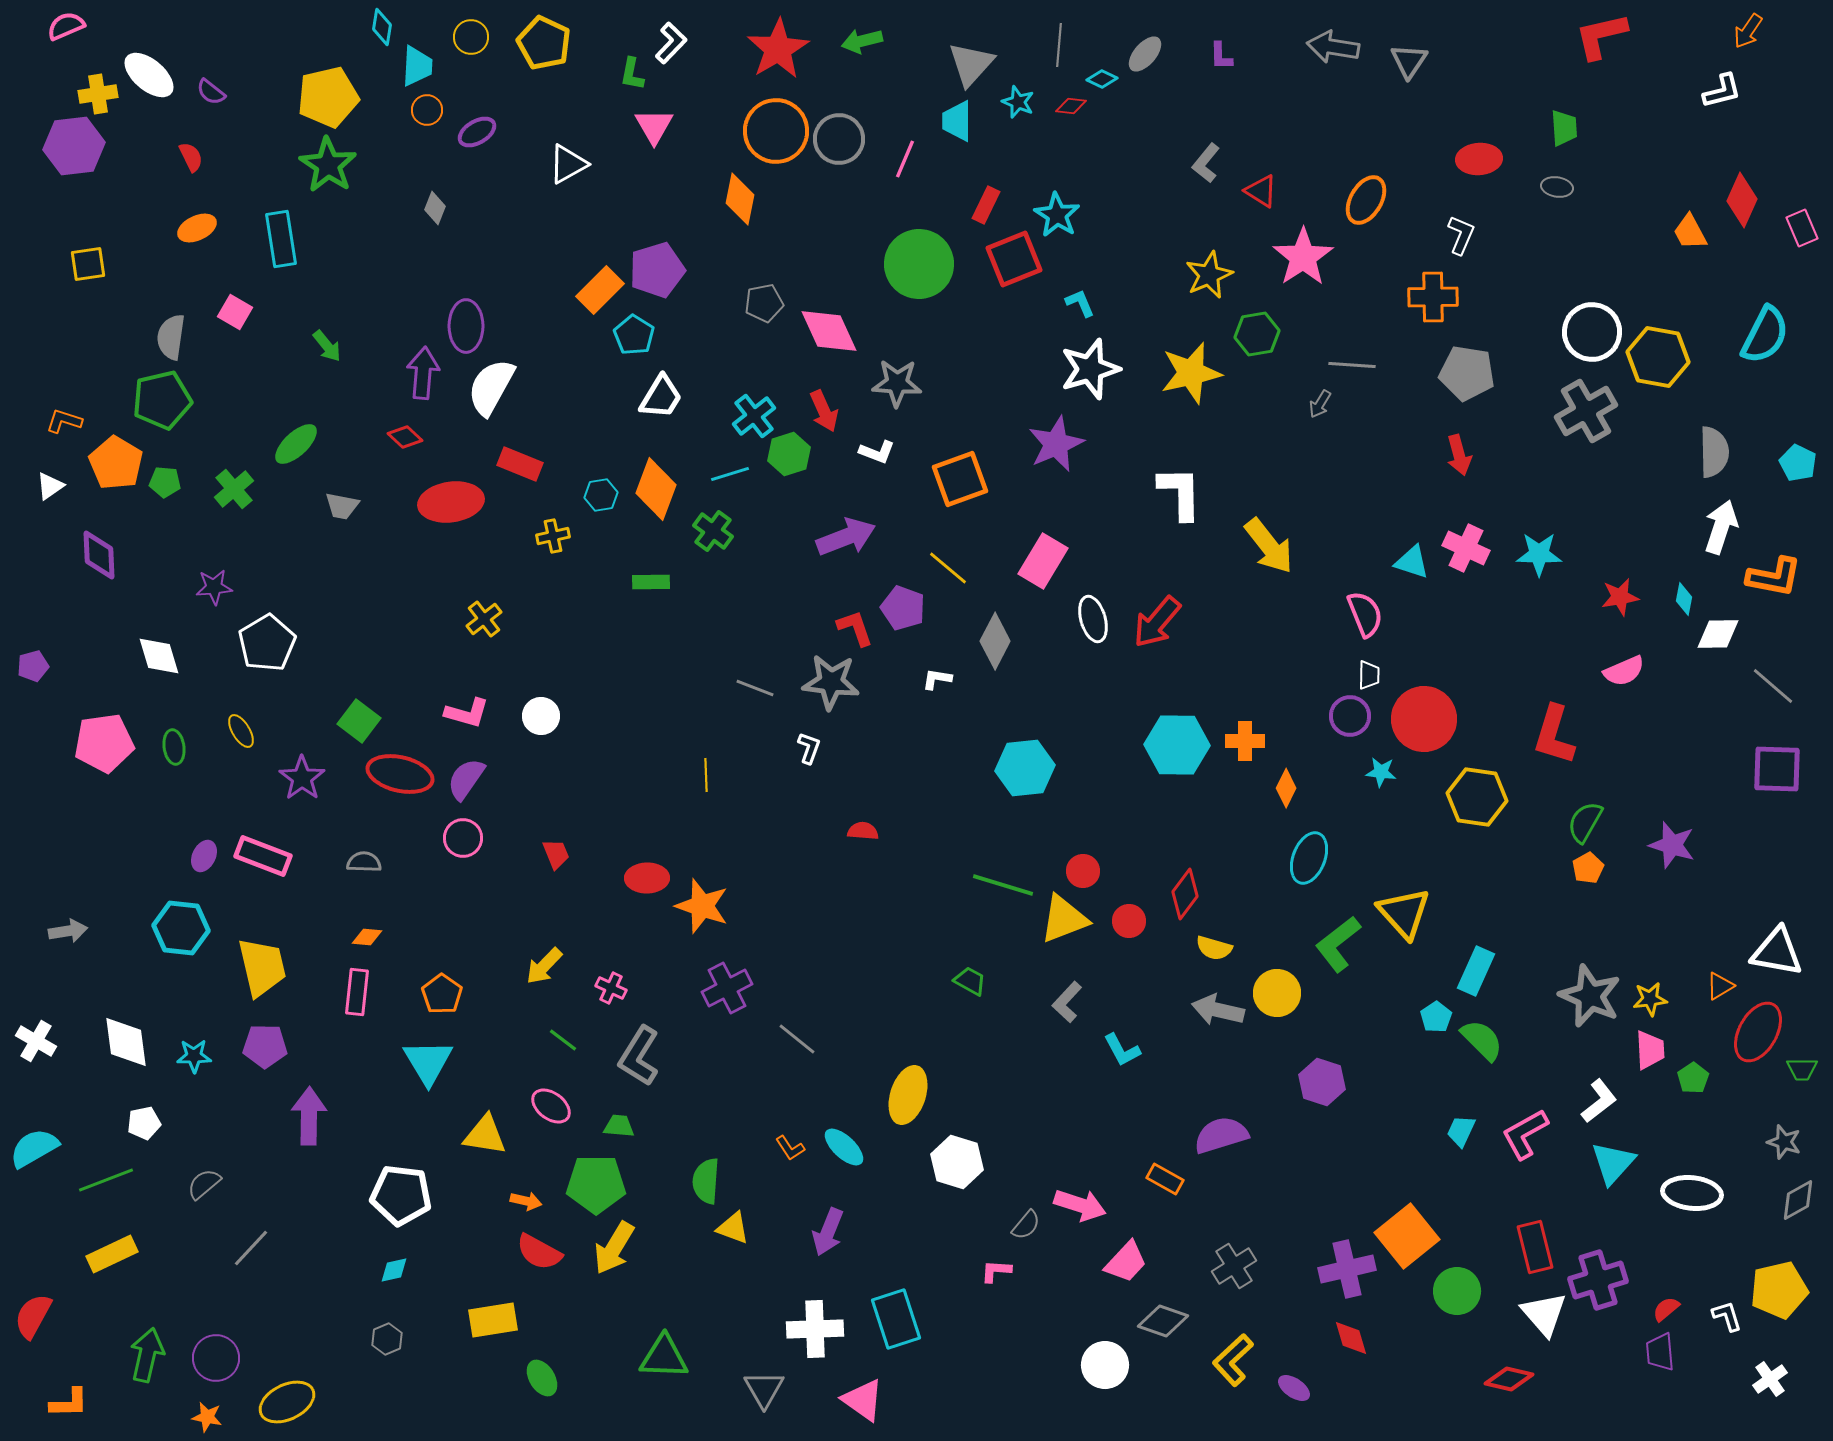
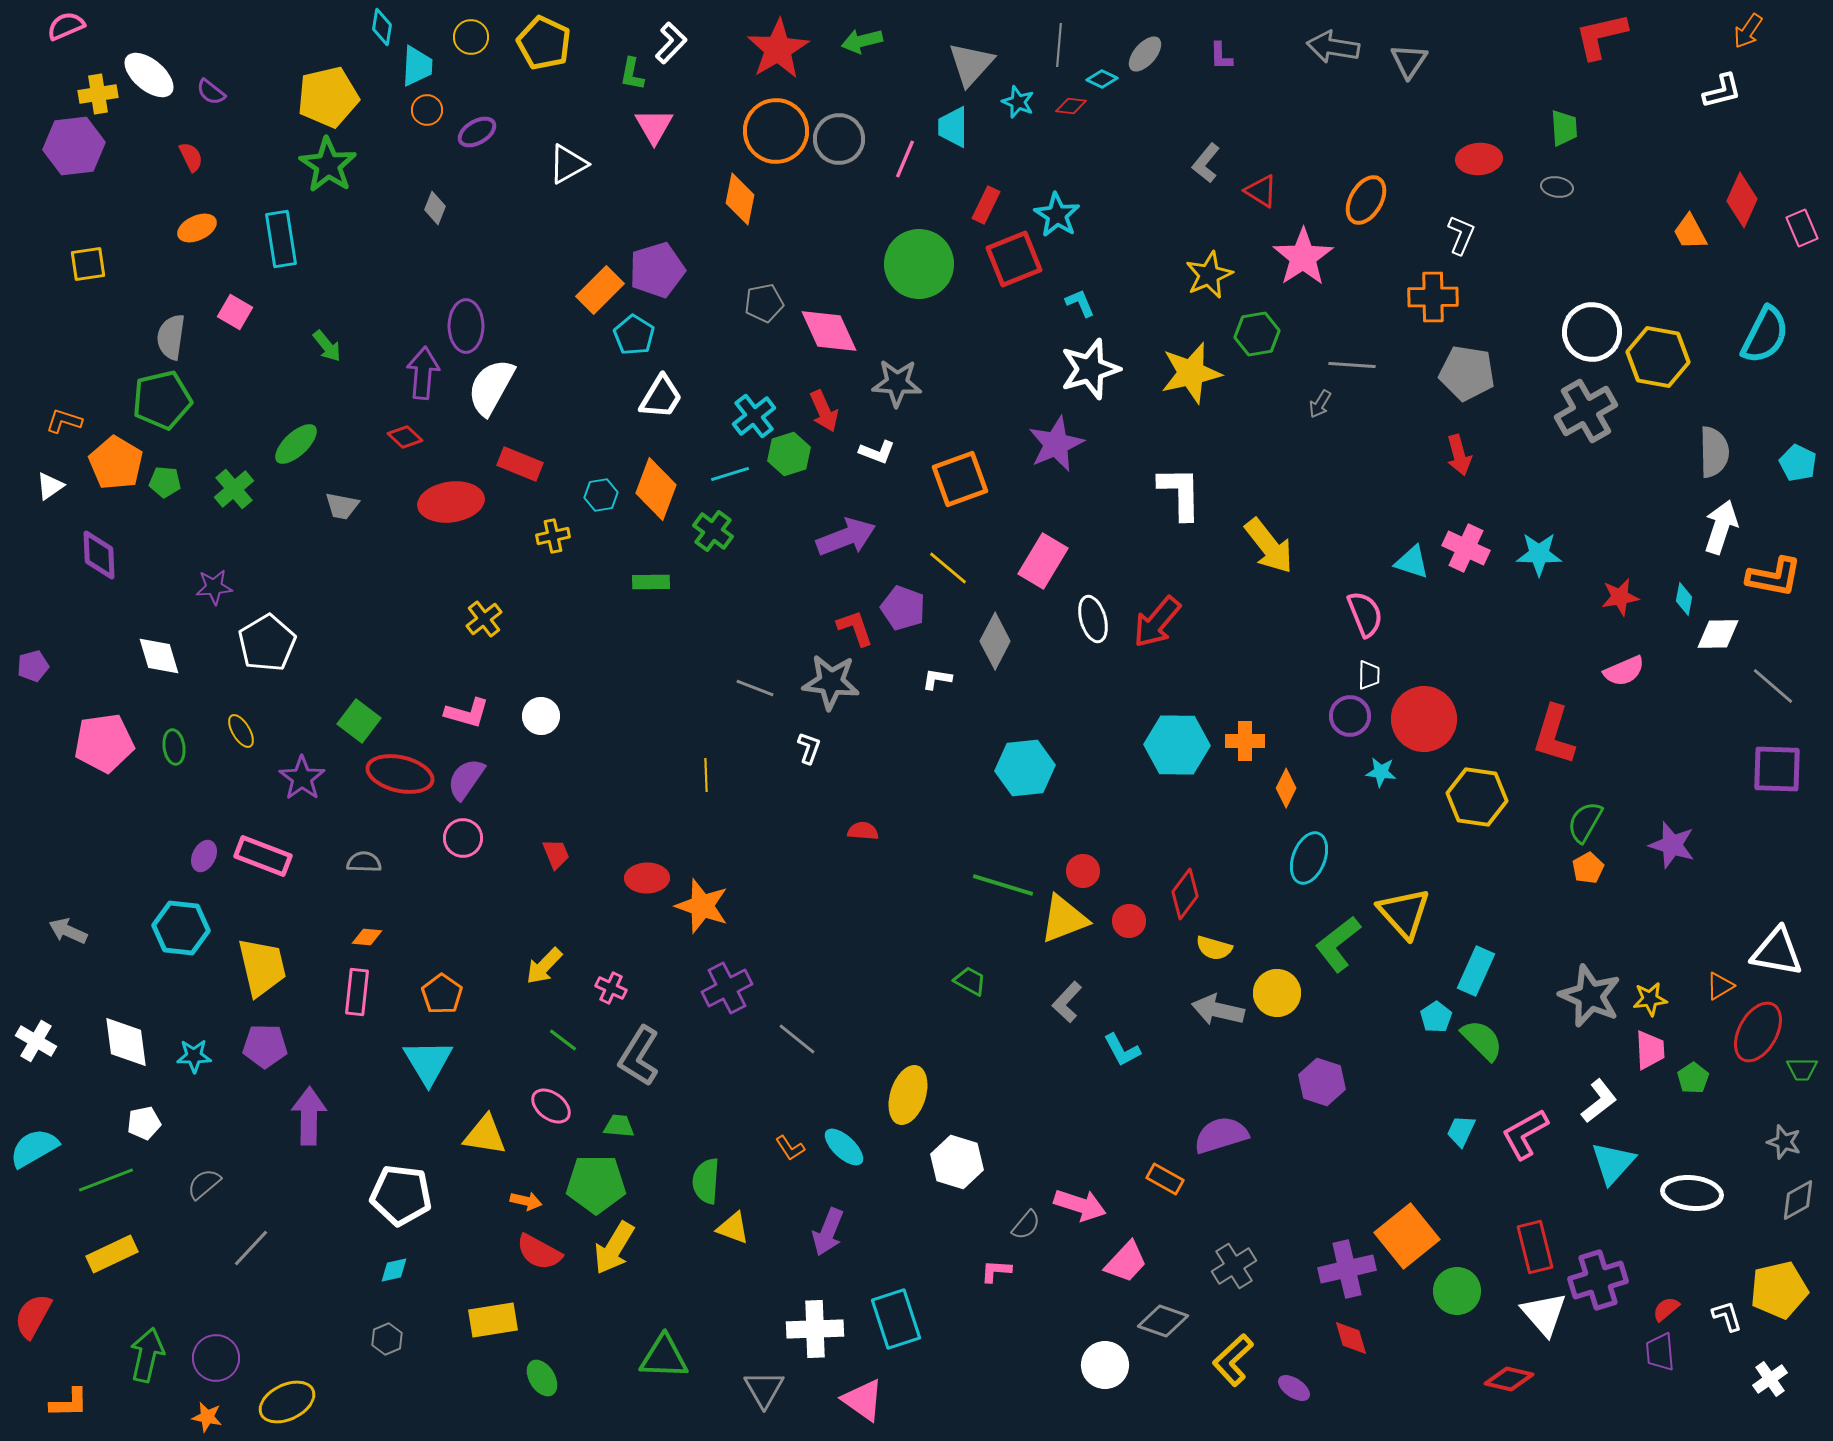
cyan trapezoid at (957, 121): moved 4 px left, 6 px down
gray arrow at (68, 931): rotated 147 degrees counterclockwise
